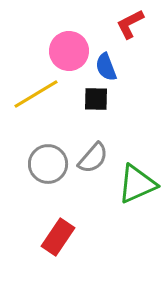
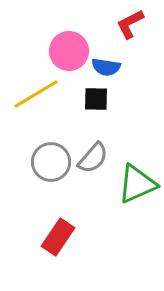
blue semicircle: rotated 60 degrees counterclockwise
gray circle: moved 3 px right, 2 px up
